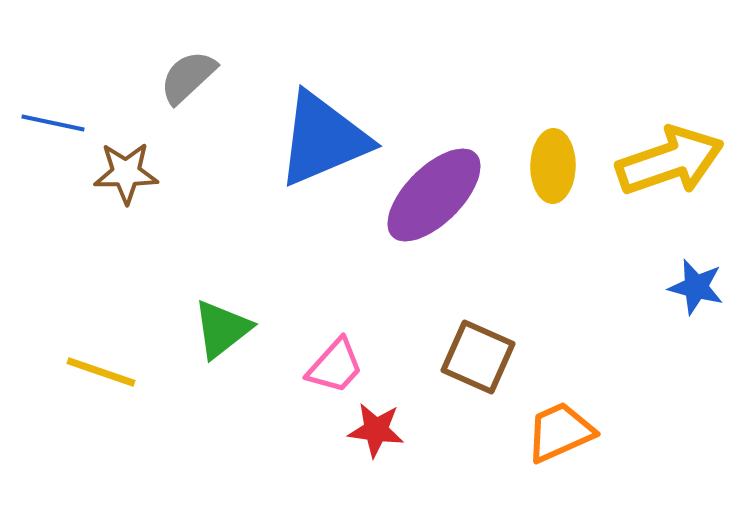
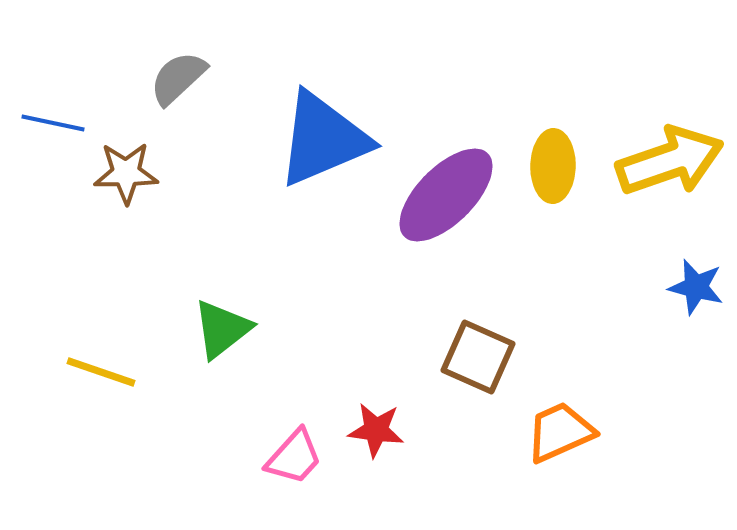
gray semicircle: moved 10 px left, 1 px down
purple ellipse: moved 12 px right
pink trapezoid: moved 41 px left, 91 px down
